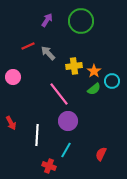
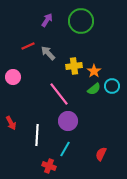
cyan circle: moved 5 px down
cyan line: moved 1 px left, 1 px up
